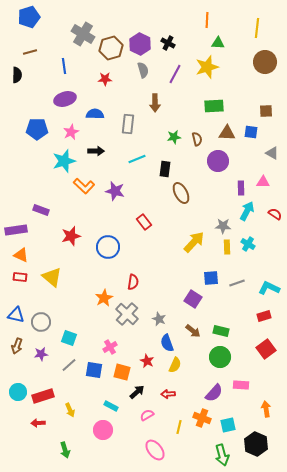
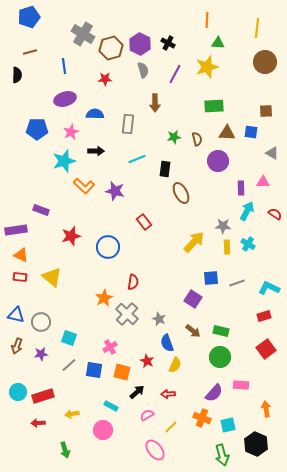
yellow arrow at (70, 410): moved 2 px right, 4 px down; rotated 104 degrees clockwise
yellow line at (179, 427): moved 8 px left; rotated 32 degrees clockwise
